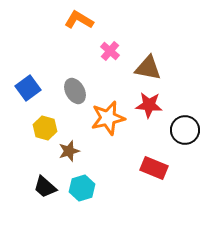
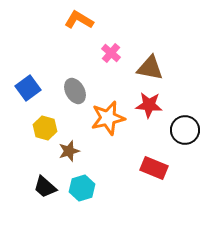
pink cross: moved 1 px right, 2 px down
brown triangle: moved 2 px right
